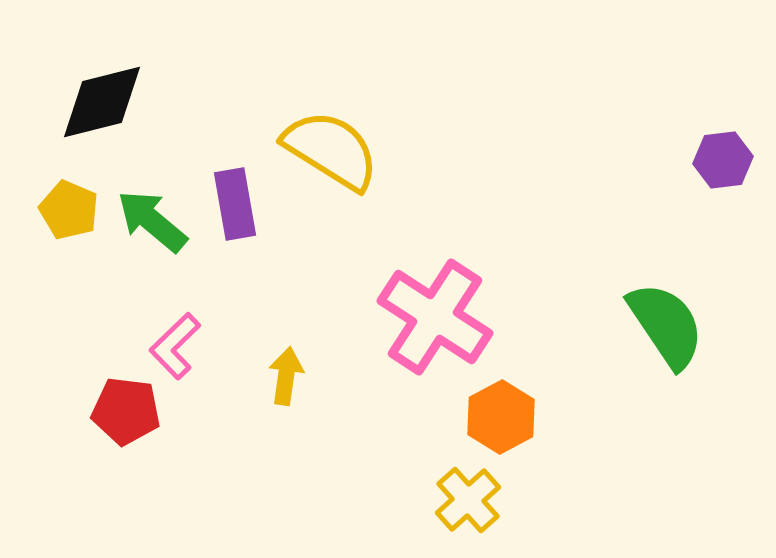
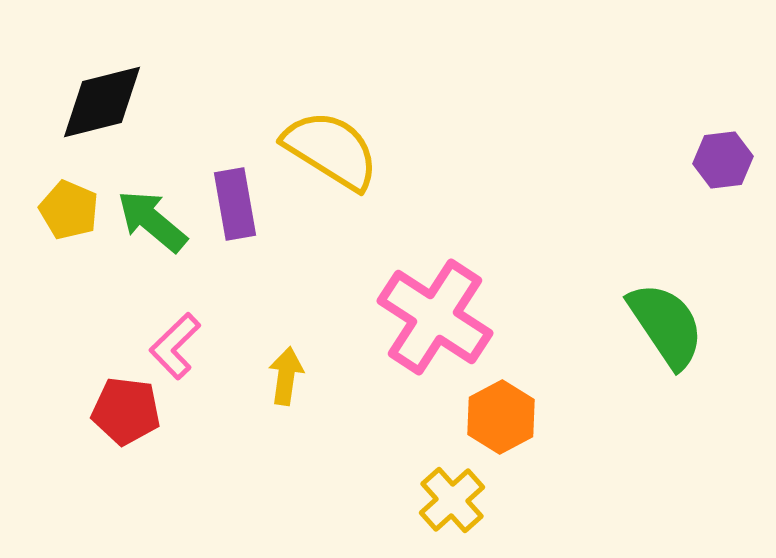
yellow cross: moved 16 px left
